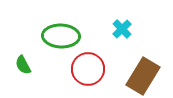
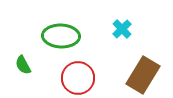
red circle: moved 10 px left, 9 px down
brown rectangle: moved 1 px up
